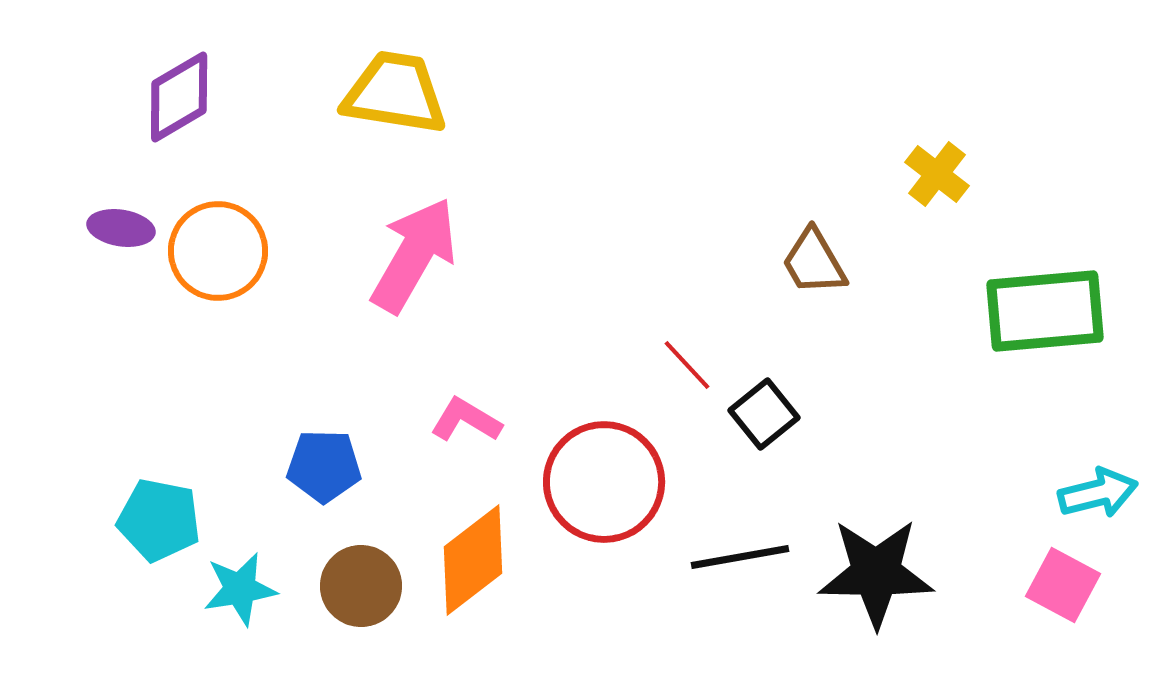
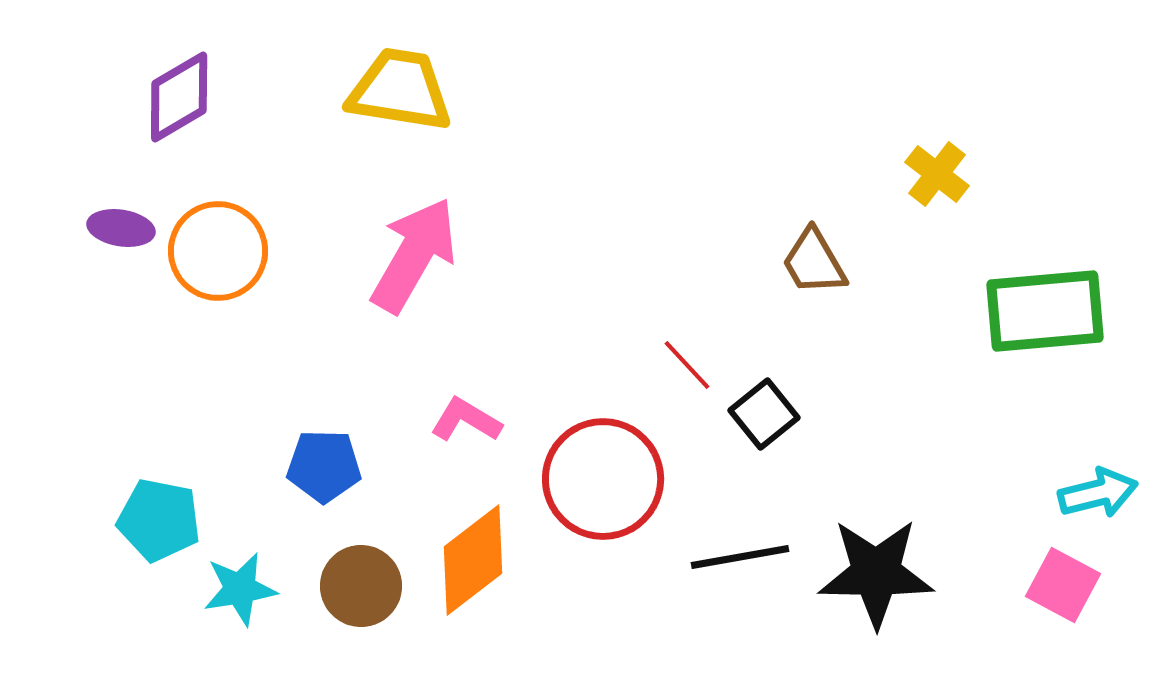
yellow trapezoid: moved 5 px right, 3 px up
red circle: moved 1 px left, 3 px up
